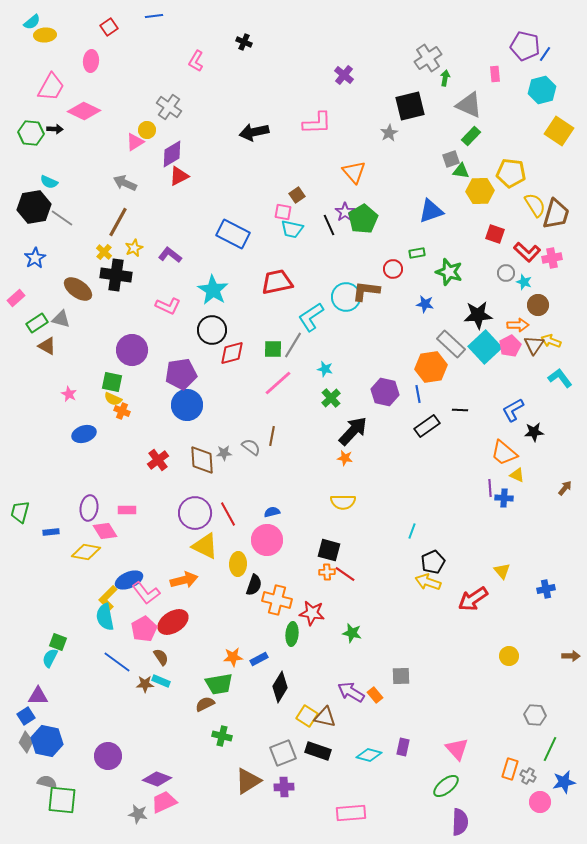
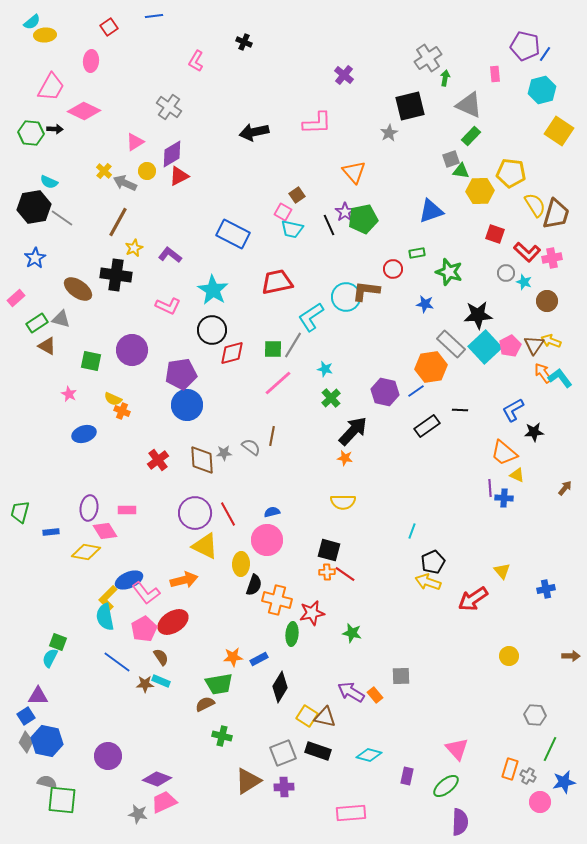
yellow circle at (147, 130): moved 41 px down
pink square at (283, 212): rotated 18 degrees clockwise
green pentagon at (363, 219): rotated 20 degrees clockwise
yellow cross at (104, 252): moved 81 px up
brown circle at (538, 305): moved 9 px right, 4 px up
orange arrow at (518, 325): moved 25 px right, 48 px down; rotated 125 degrees counterclockwise
green square at (112, 382): moved 21 px left, 21 px up
blue line at (418, 394): moved 2 px left, 3 px up; rotated 66 degrees clockwise
yellow ellipse at (238, 564): moved 3 px right
red star at (312, 613): rotated 20 degrees counterclockwise
purple rectangle at (403, 747): moved 4 px right, 29 px down
